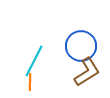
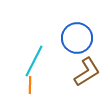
blue circle: moved 4 px left, 8 px up
orange line: moved 3 px down
